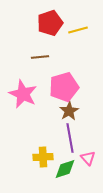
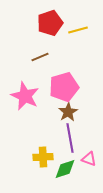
brown line: rotated 18 degrees counterclockwise
pink star: moved 2 px right, 2 px down
brown star: moved 1 px left, 1 px down
pink triangle: moved 1 px right, 1 px down; rotated 28 degrees counterclockwise
